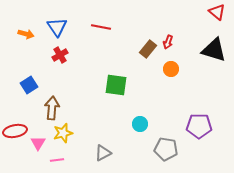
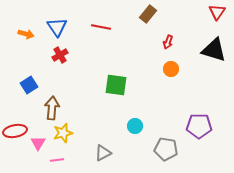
red triangle: rotated 24 degrees clockwise
brown rectangle: moved 35 px up
cyan circle: moved 5 px left, 2 px down
